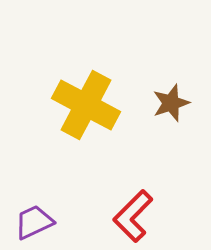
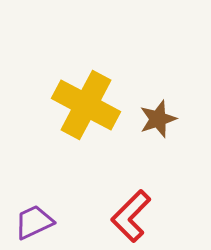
brown star: moved 13 px left, 16 px down
red L-shape: moved 2 px left
